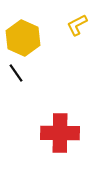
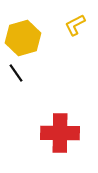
yellow L-shape: moved 2 px left
yellow hexagon: rotated 20 degrees clockwise
